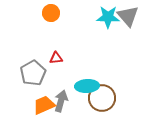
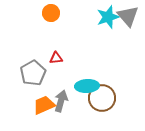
cyan star: rotated 20 degrees counterclockwise
